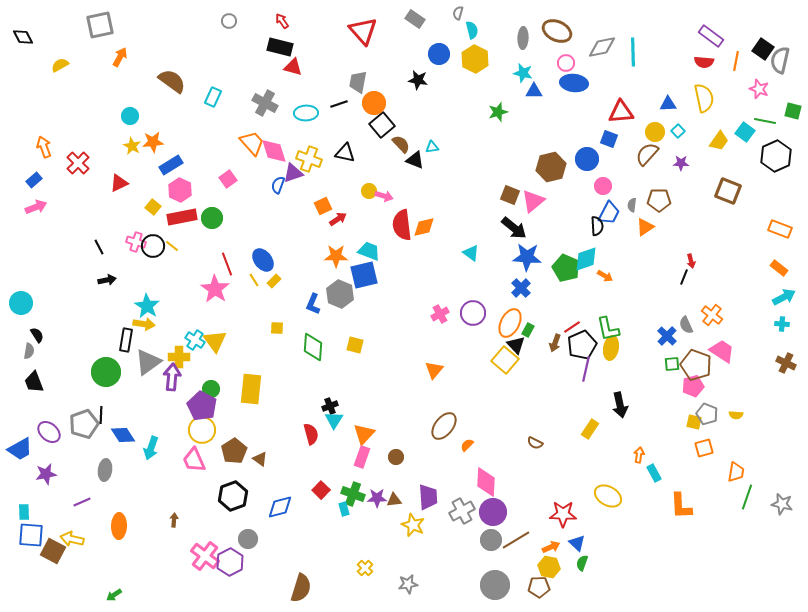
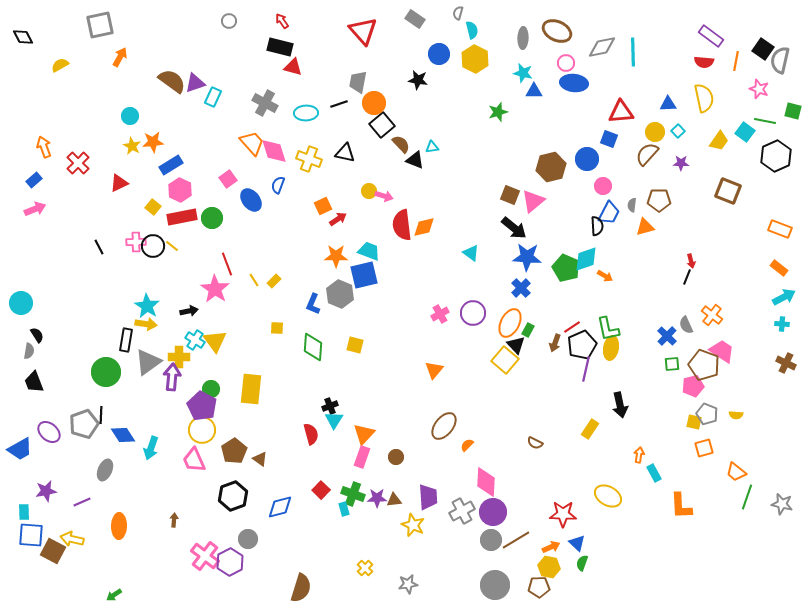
purple triangle at (293, 173): moved 98 px left, 90 px up
pink arrow at (36, 207): moved 1 px left, 2 px down
orange triangle at (645, 227): rotated 18 degrees clockwise
pink cross at (136, 242): rotated 18 degrees counterclockwise
blue ellipse at (263, 260): moved 12 px left, 60 px up
black line at (684, 277): moved 3 px right
black arrow at (107, 280): moved 82 px right, 31 px down
yellow arrow at (144, 324): moved 2 px right
brown pentagon at (696, 365): moved 8 px right
gray ellipse at (105, 470): rotated 15 degrees clockwise
orange trapezoid at (736, 472): rotated 120 degrees clockwise
purple star at (46, 474): moved 17 px down
